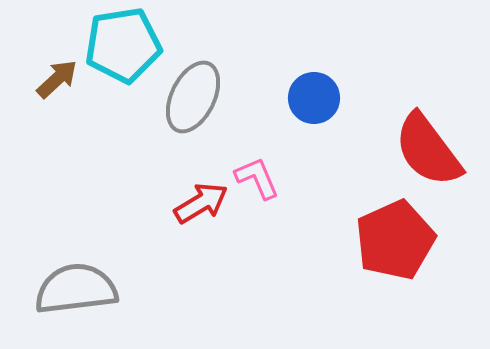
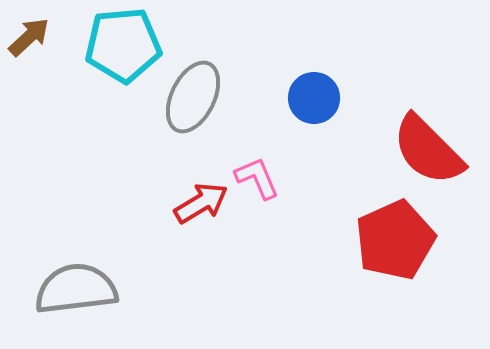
cyan pentagon: rotated 4 degrees clockwise
brown arrow: moved 28 px left, 42 px up
red semicircle: rotated 8 degrees counterclockwise
